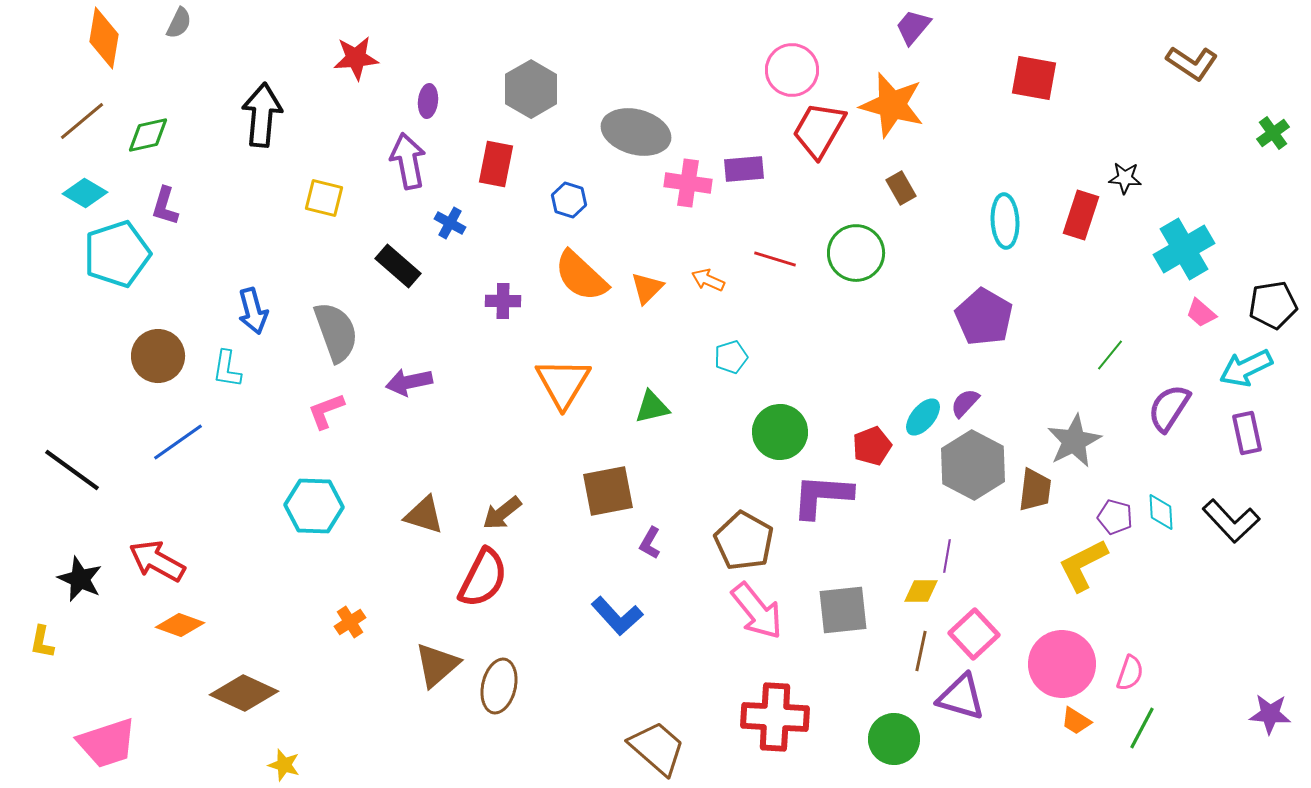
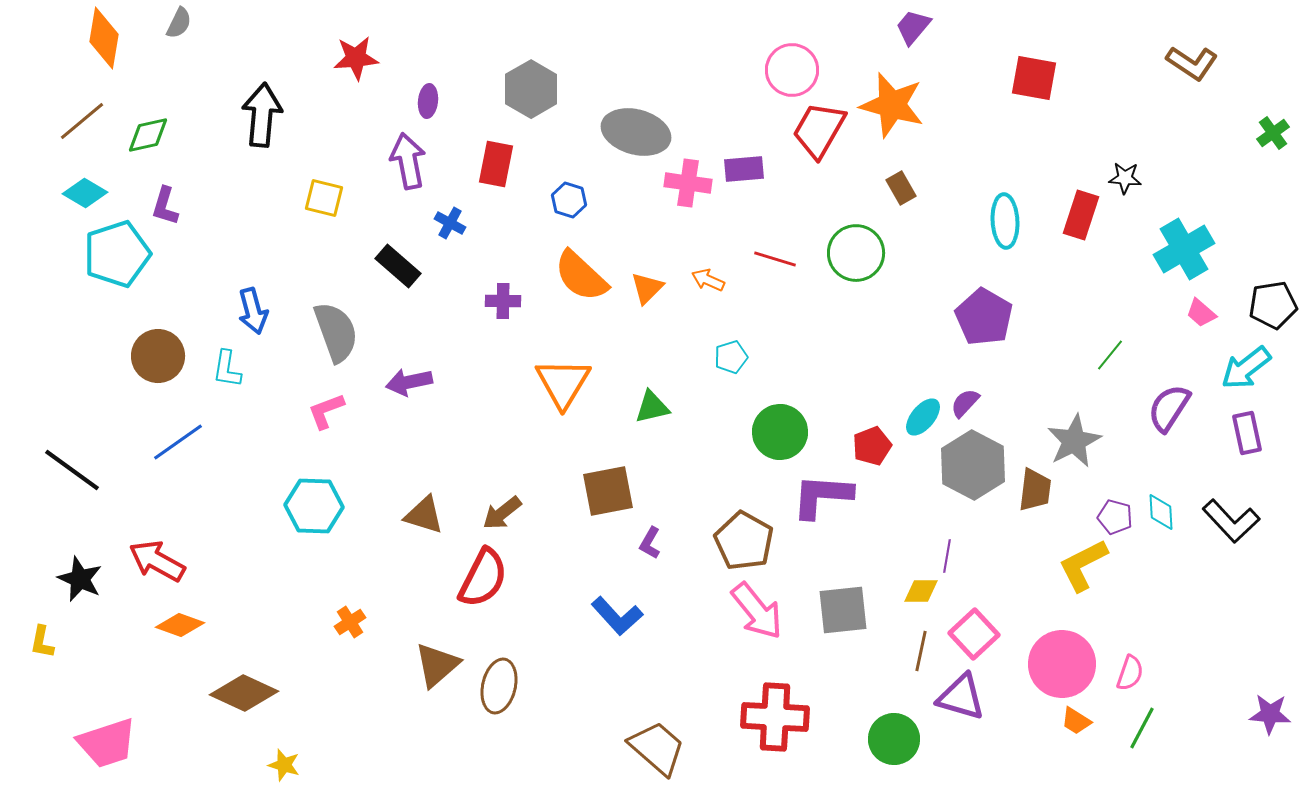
cyan arrow at (1246, 368): rotated 12 degrees counterclockwise
